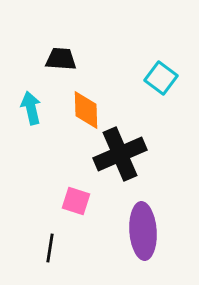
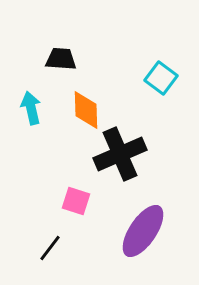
purple ellipse: rotated 38 degrees clockwise
black line: rotated 28 degrees clockwise
